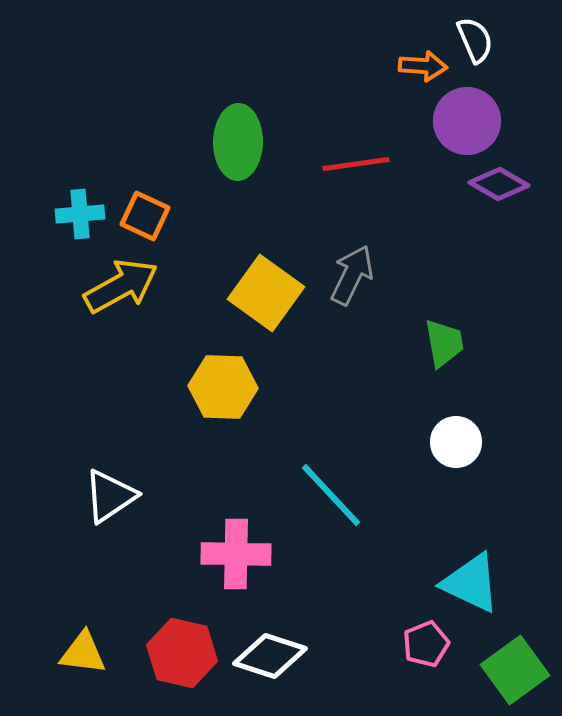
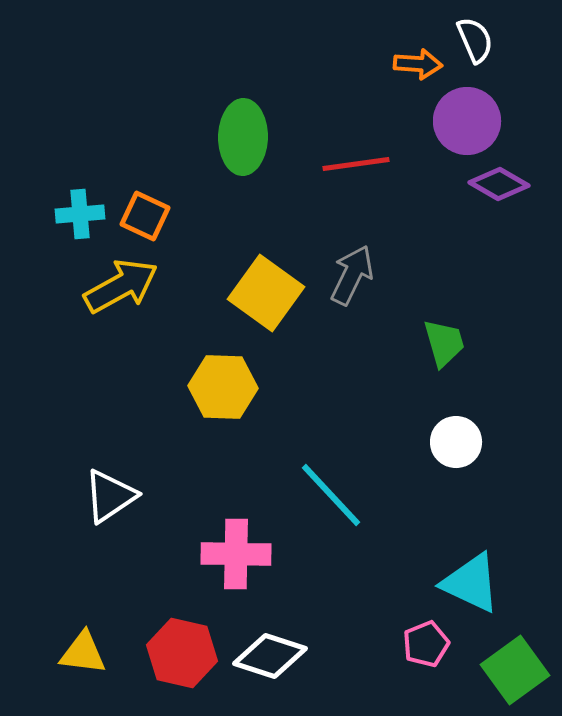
orange arrow: moved 5 px left, 2 px up
green ellipse: moved 5 px right, 5 px up
green trapezoid: rotated 6 degrees counterclockwise
